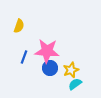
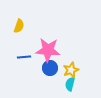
pink star: moved 1 px right, 1 px up
blue line: rotated 64 degrees clockwise
cyan semicircle: moved 5 px left; rotated 40 degrees counterclockwise
